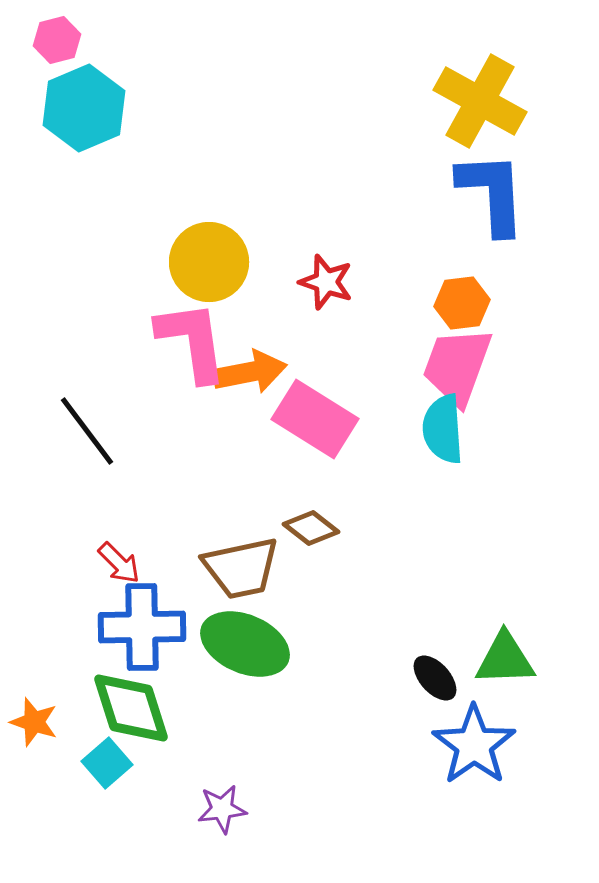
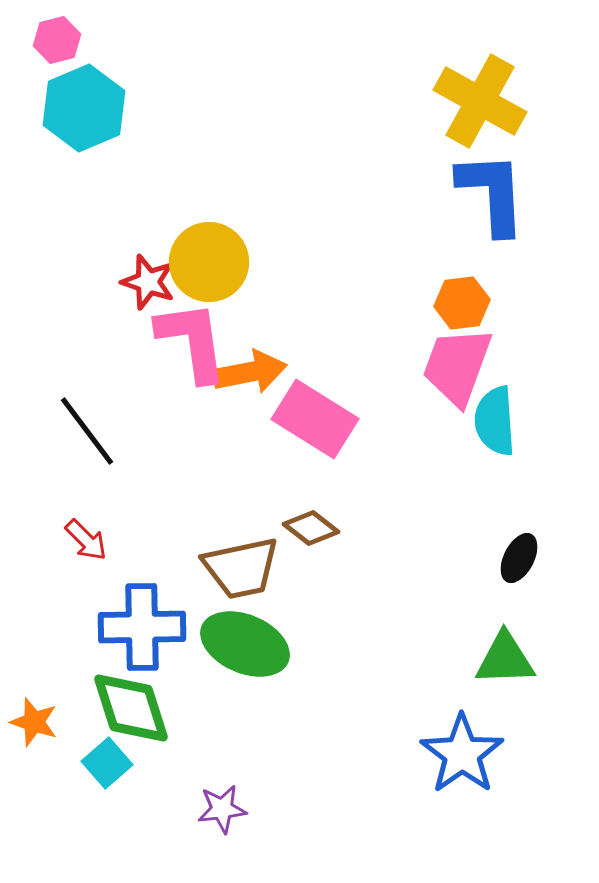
red star: moved 178 px left
cyan semicircle: moved 52 px right, 8 px up
red arrow: moved 33 px left, 23 px up
black ellipse: moved 84 px right, 120 px up; rotated 69 degrees clockwise
blue star: moved 12 px left, 9 px down
